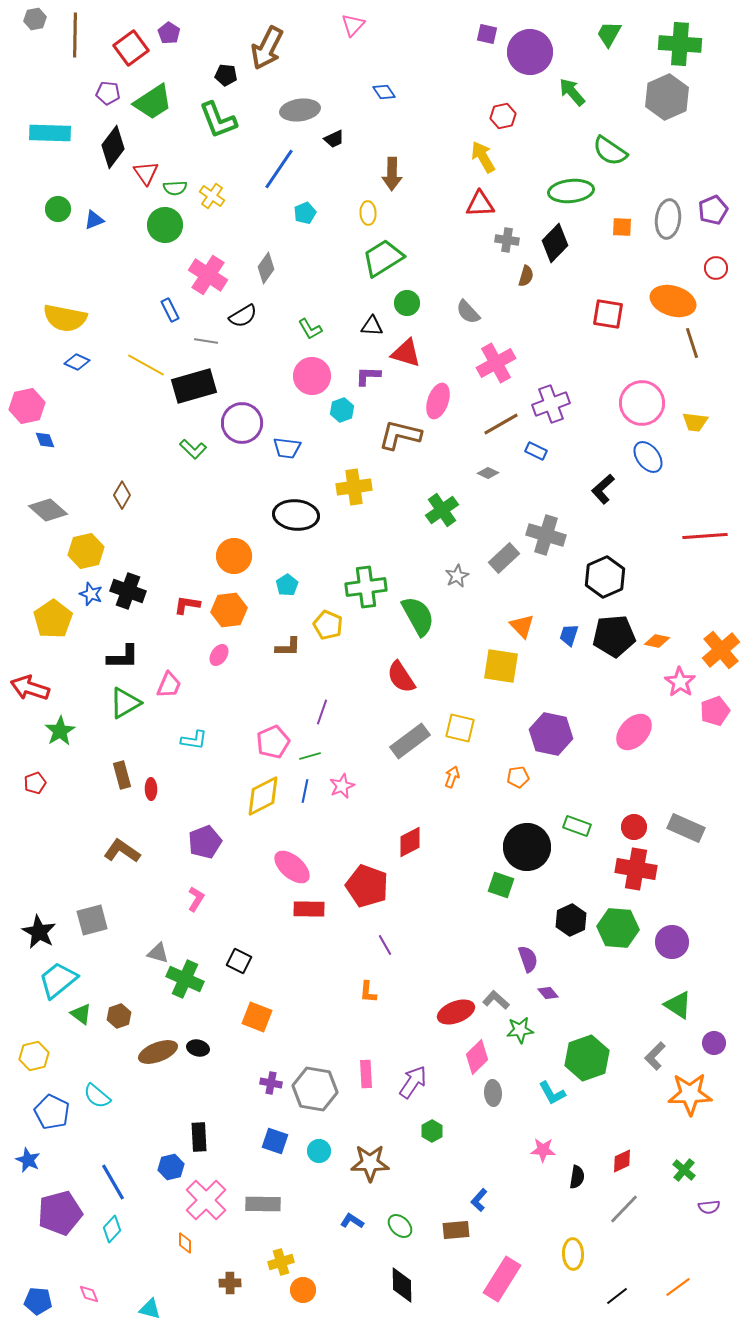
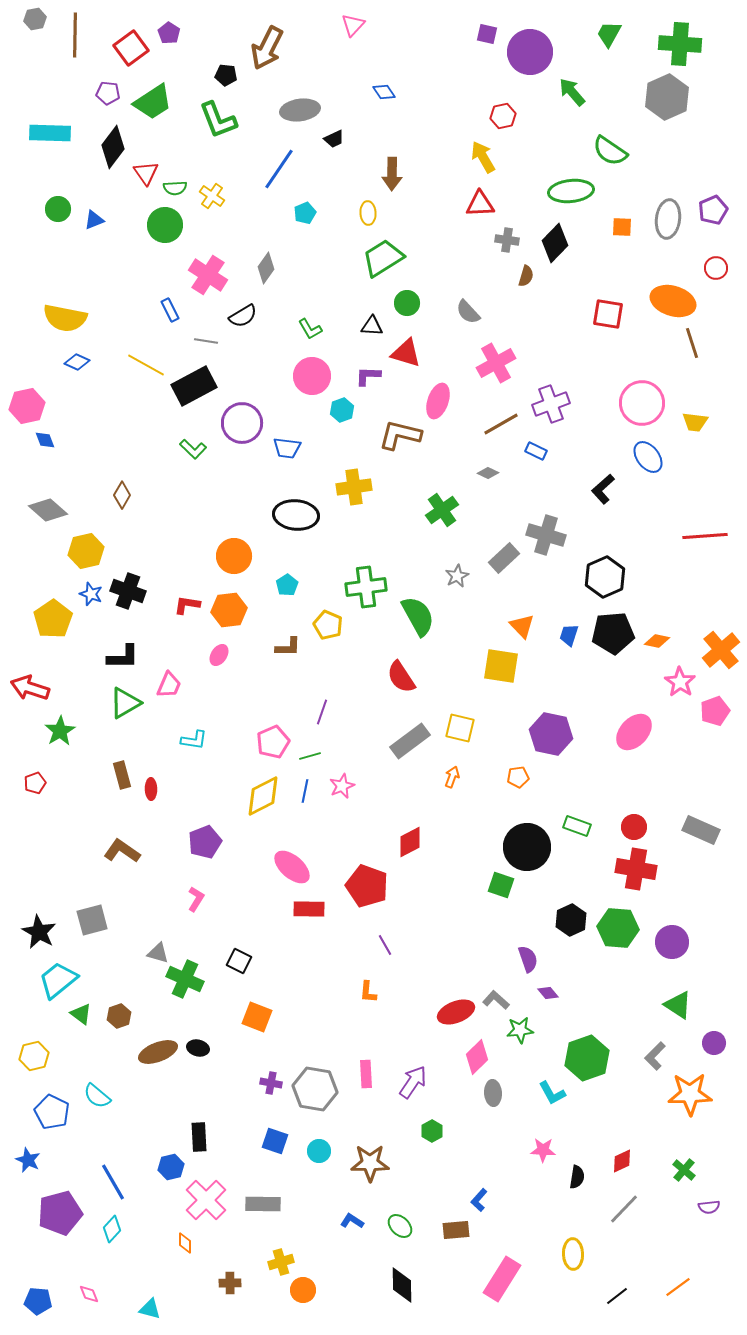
black rectangle at (194, 386): rotated 12 degrees counterclockwise
black pentagon at (614, 636): moved 1 px left, 3 px up
gray rectangle at (686, 828): moved 15 px right, 2 px down
